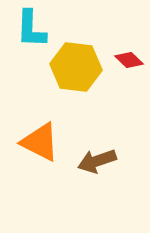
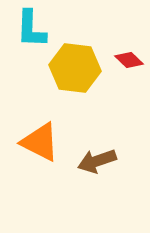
yellow hexagon: moved 1 px left, 1 px down
